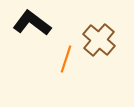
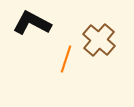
black L-shape: rotated 9 degrees counterclockwise
